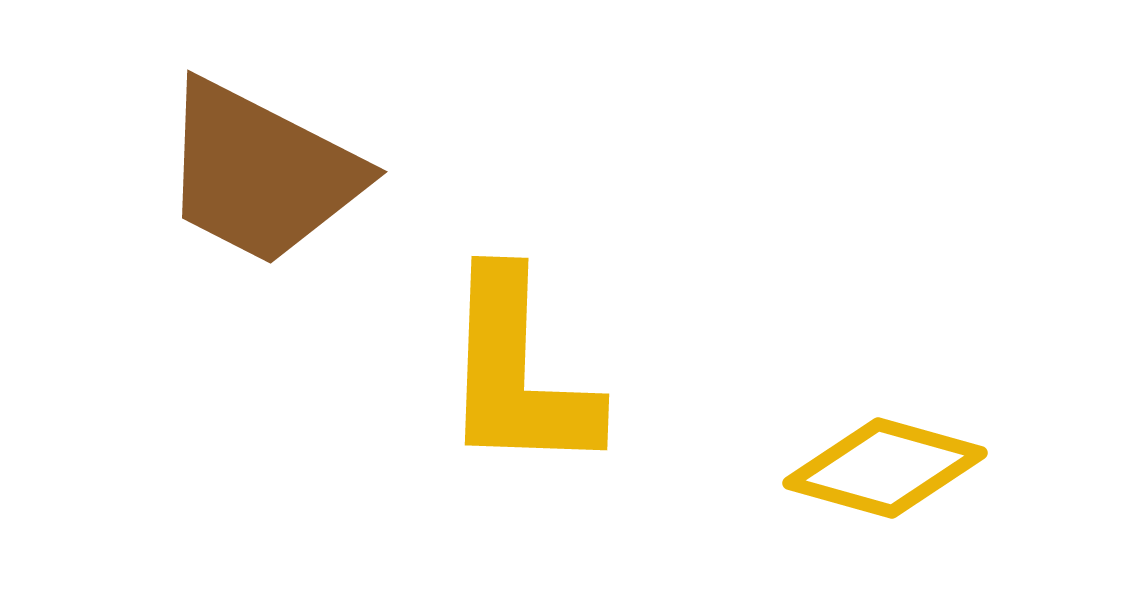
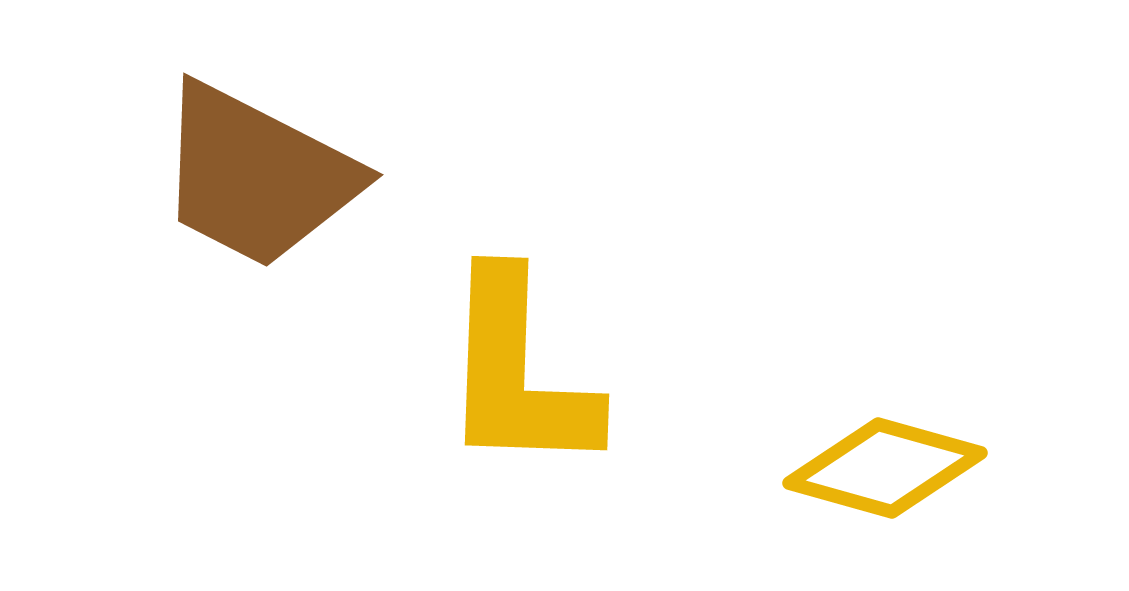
brown trapezoid: moved 4 px left, 3 px down
